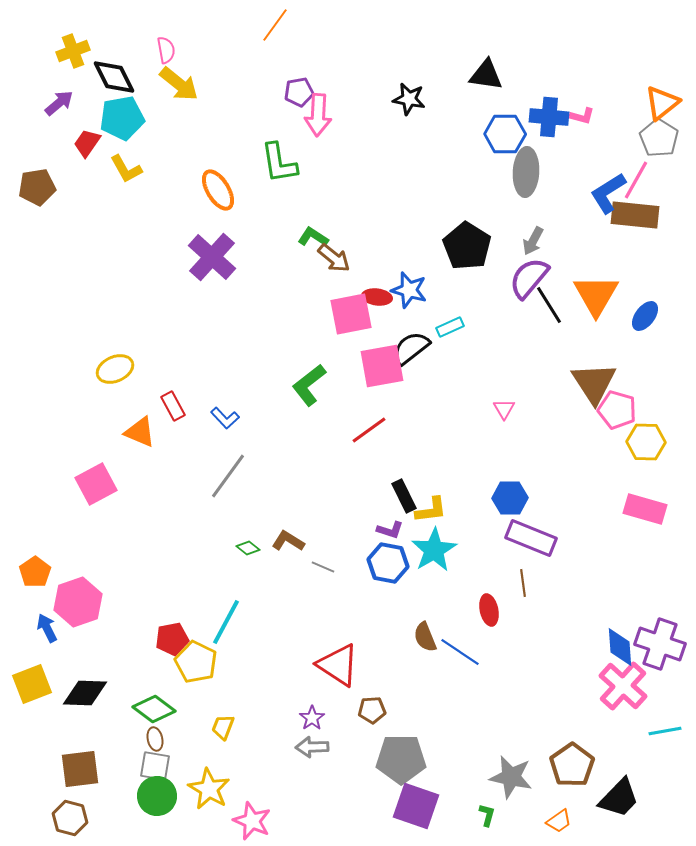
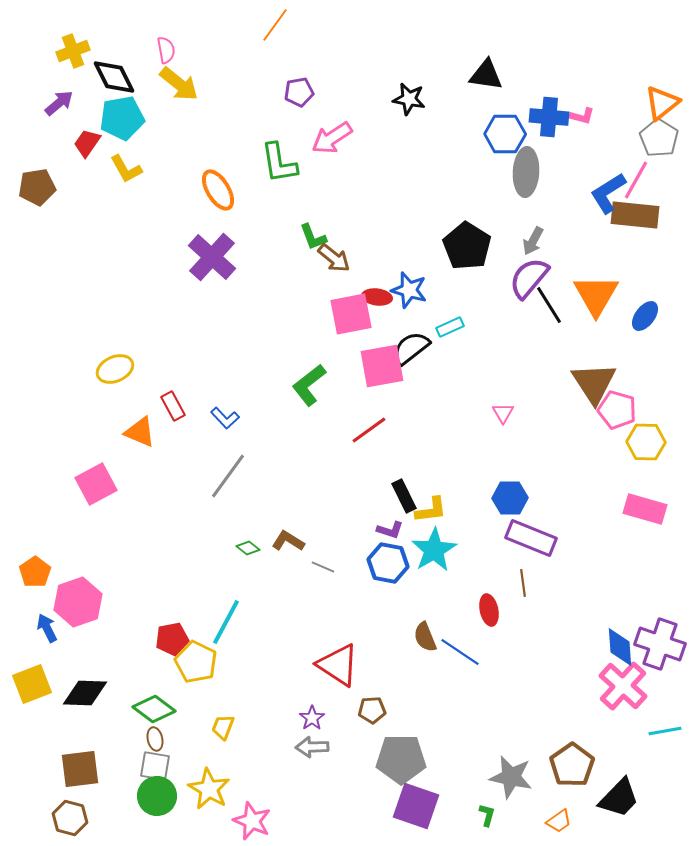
pink arrow at (318, 115): moved 14 px right, 23 px down; rotated 54 degrees clockwise
green L-shape at (313, 237): rotated 144 degrees counterclockwise
pink triangle at (504, 409): moved 1 px left, 4 px down
